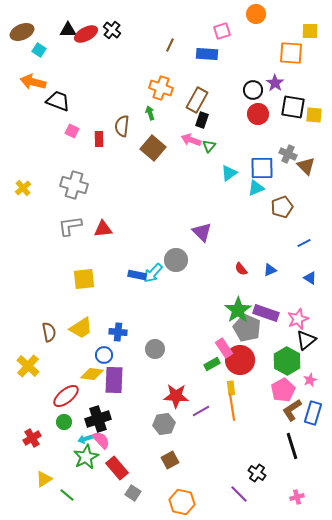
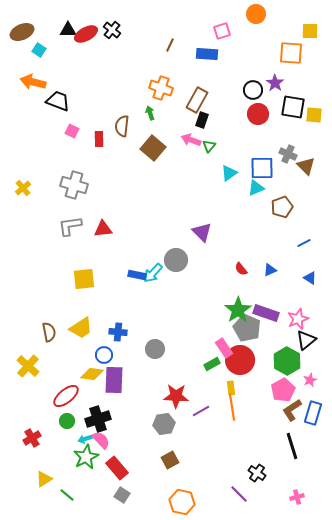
green circle at (64, 422): moved 3 px right, 1 px up
gray square at (133, 493): moved 11 px left, 2 px down
